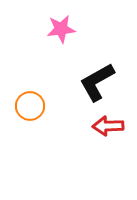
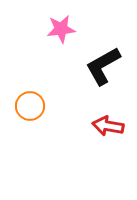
black L-shape: moved 6 px right, 16 px up
red arrow: rotated 12 degrees clockwise
